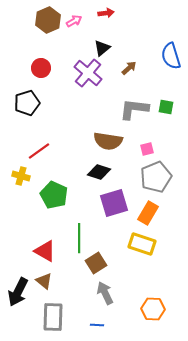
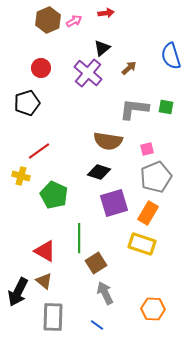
blue line: rotated 32 degrees clockwise
